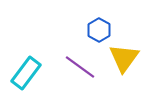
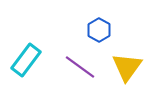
yellow triangle: moved 3 px right, 9 px down
cyan rectangle: moved 13 px up
